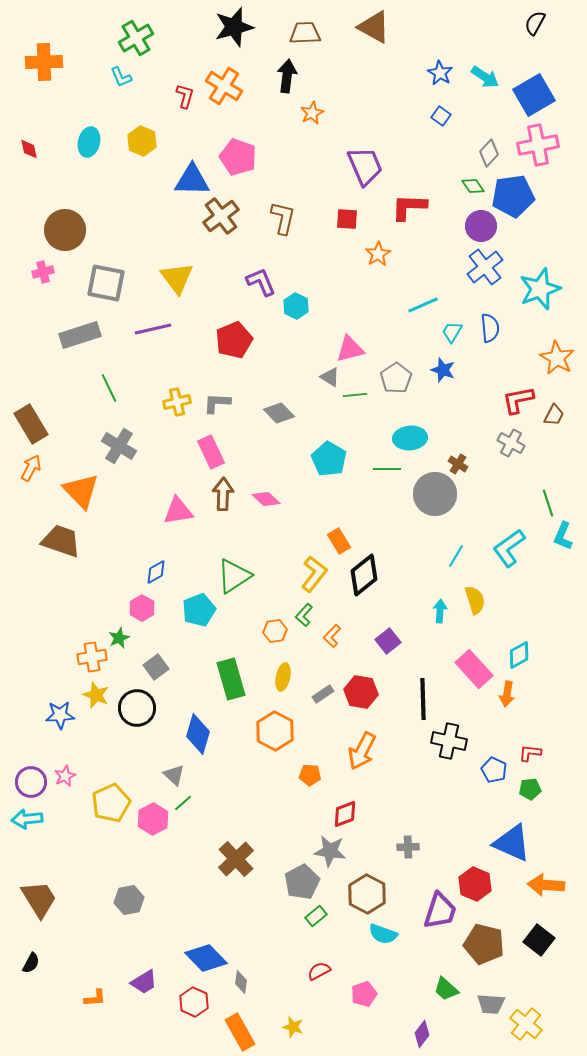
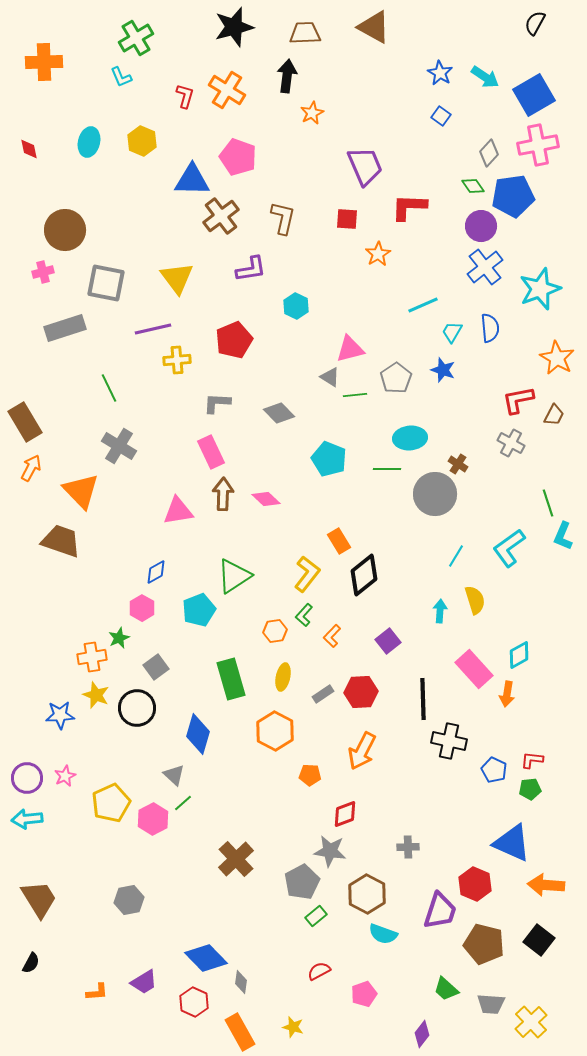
orange cross at (224, 86): moved 3 px right, 4 px down
purple L-shape at (261, 282): moved 10 px left, 13 px up; rotated 104 degrees clockwise
gray rectangle at (80, 335): moved 15 px left, 7 px up
yellow cross at (177, 402): moved 42 px up; rotated 8 degrees clockwise
brown rectangle at (31, 424): moved 6 px left, 2 px up
cyan pentagon at (329, 459): rotated 8 degrees counterclockwise
yellow L-shape at (314, 574): moved 7 px left
red hexagon at (361, 692): rotated 12 degrees counterclockwise
red L-shape at (530, 753): moved 2 px right, 7 px down
purple circle at (31, 782): moved 4 px left, 4 px up
orange L-shape at (95, 998): moved 2 px right, 6 px up
yellow cross at (526, 1024): moved 5 px right, 2 px up; rotated 8 degrees clockwise
